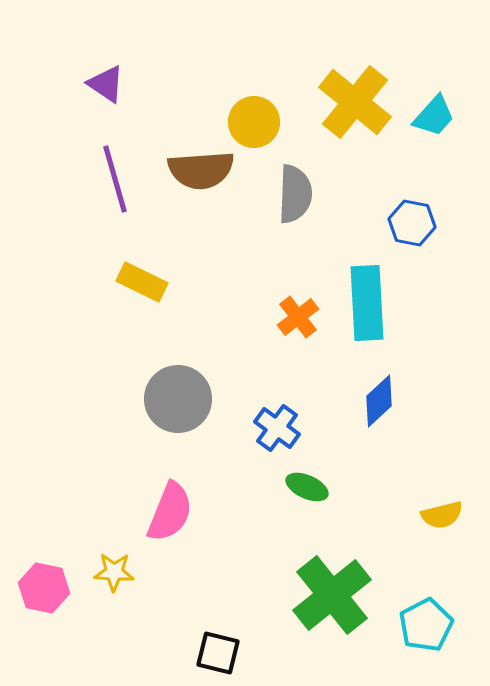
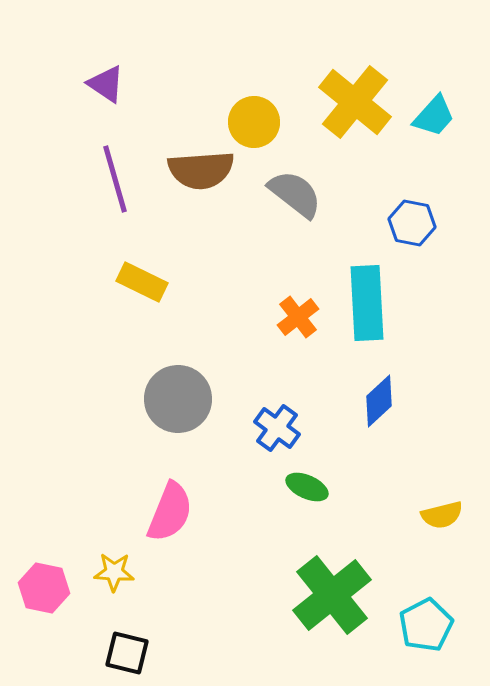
gray semicircle: rotated 54 degrees counterclockwise
black square: moved 91 px left
